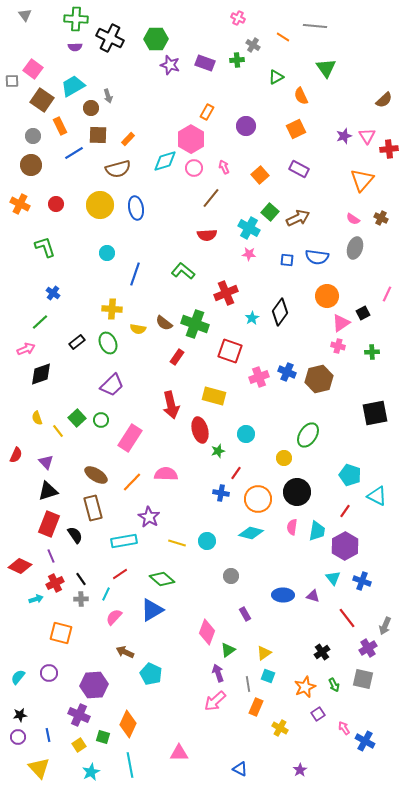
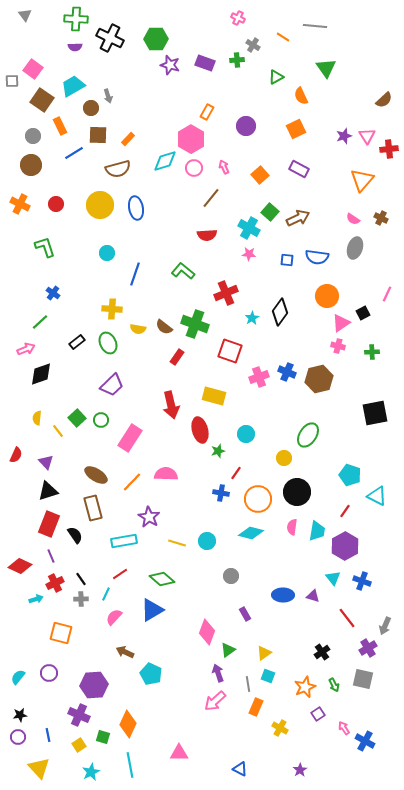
brown semicircle at (164, 323): moved 4 px down
yellow semicircle at (37, 418): rotated 24 degrees clockwise
